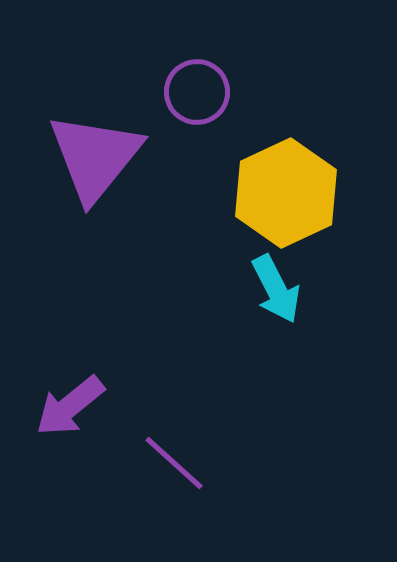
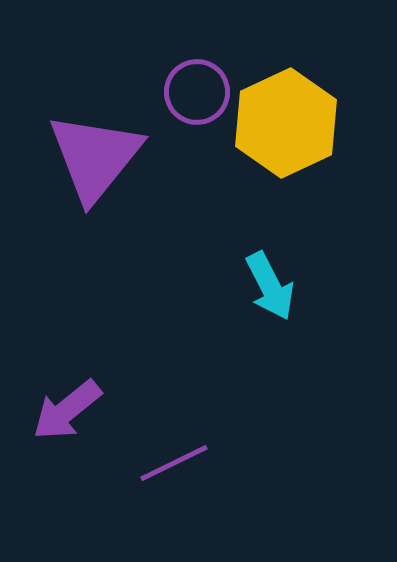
yellow hexagon: moved 70 px up
cyan arrow: moved 6 px left, 3 px up
purple arrow: moved 3 px left, 4 px down
purple line: rotated 68 degrees counterclockwise
